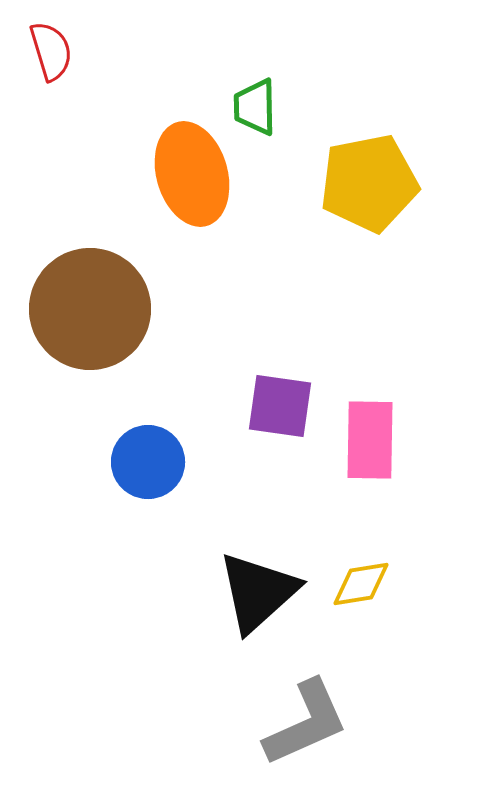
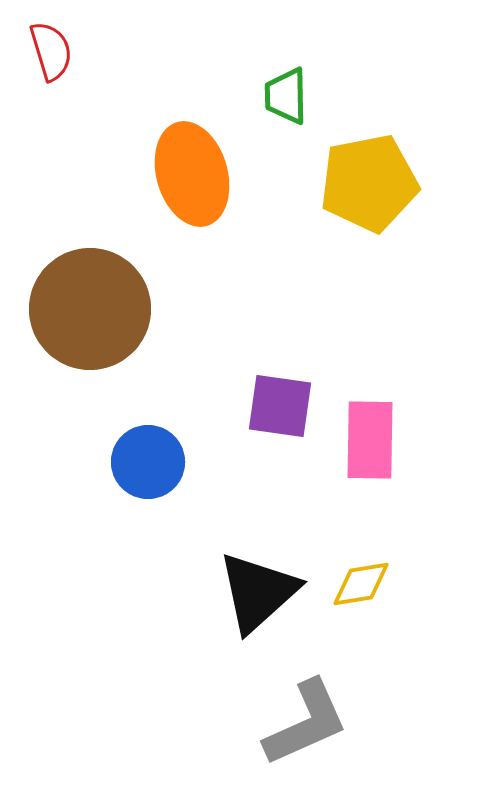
green trapezoid: moved 31 px right, 11 px up
